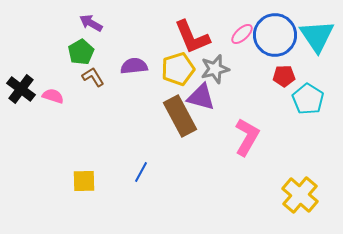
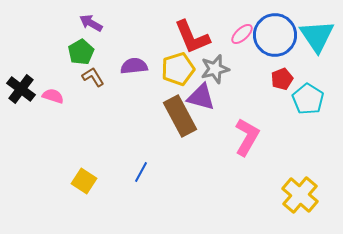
red pentagon: moved 2 px left, 3 px down; rotated 20 degrees counterclockwise
yellow square: rotated 35 degrees clockwise
